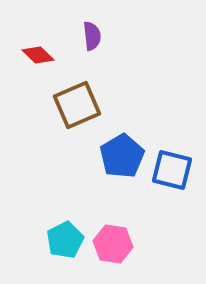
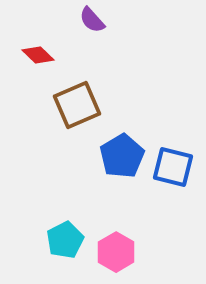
purple semicircle: moved 16 px up; rotated 144 degrees clockwise
blue square: moved 1 px right, 3 px up
pink hexagon: moved 3 px right, 8 px down; rotated 21 degrees clockwise
